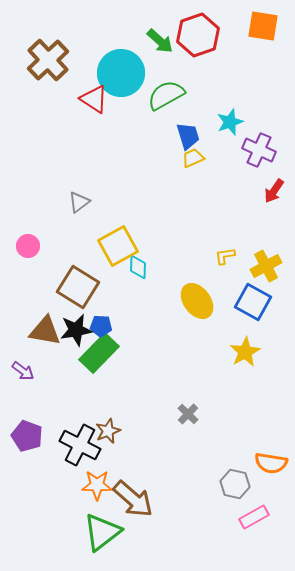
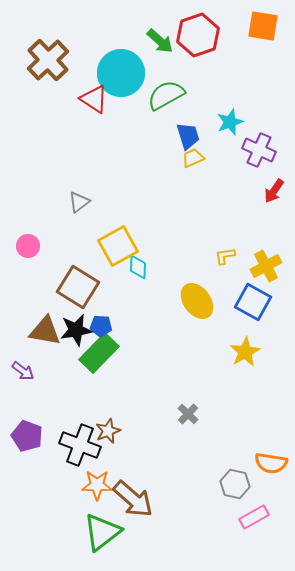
black cross: rotated 6 degrees counterclockwise
